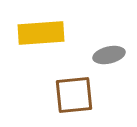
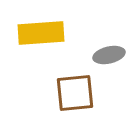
brown square: moved 1 px right, 2 px up
